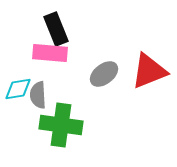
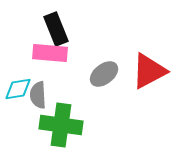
red triangle: rotated 6 degrees counterclockwise
